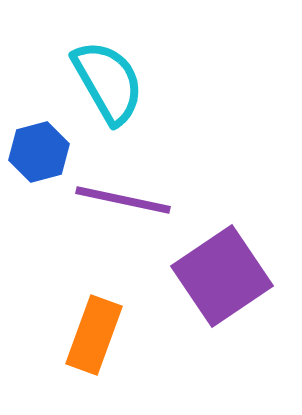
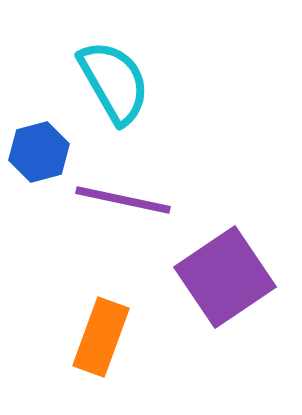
cyan semicircle: moved 6 px right
purple square: moved 3 px right, 1 px down
orange rectangle: moved 7 px right, 2 px down
